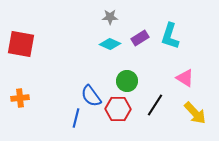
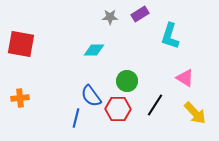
purple rectangle: moved 24 px up
cyan diamond: moved 16 px left, 6 px down; rotated 25 degrees counterclockwise
